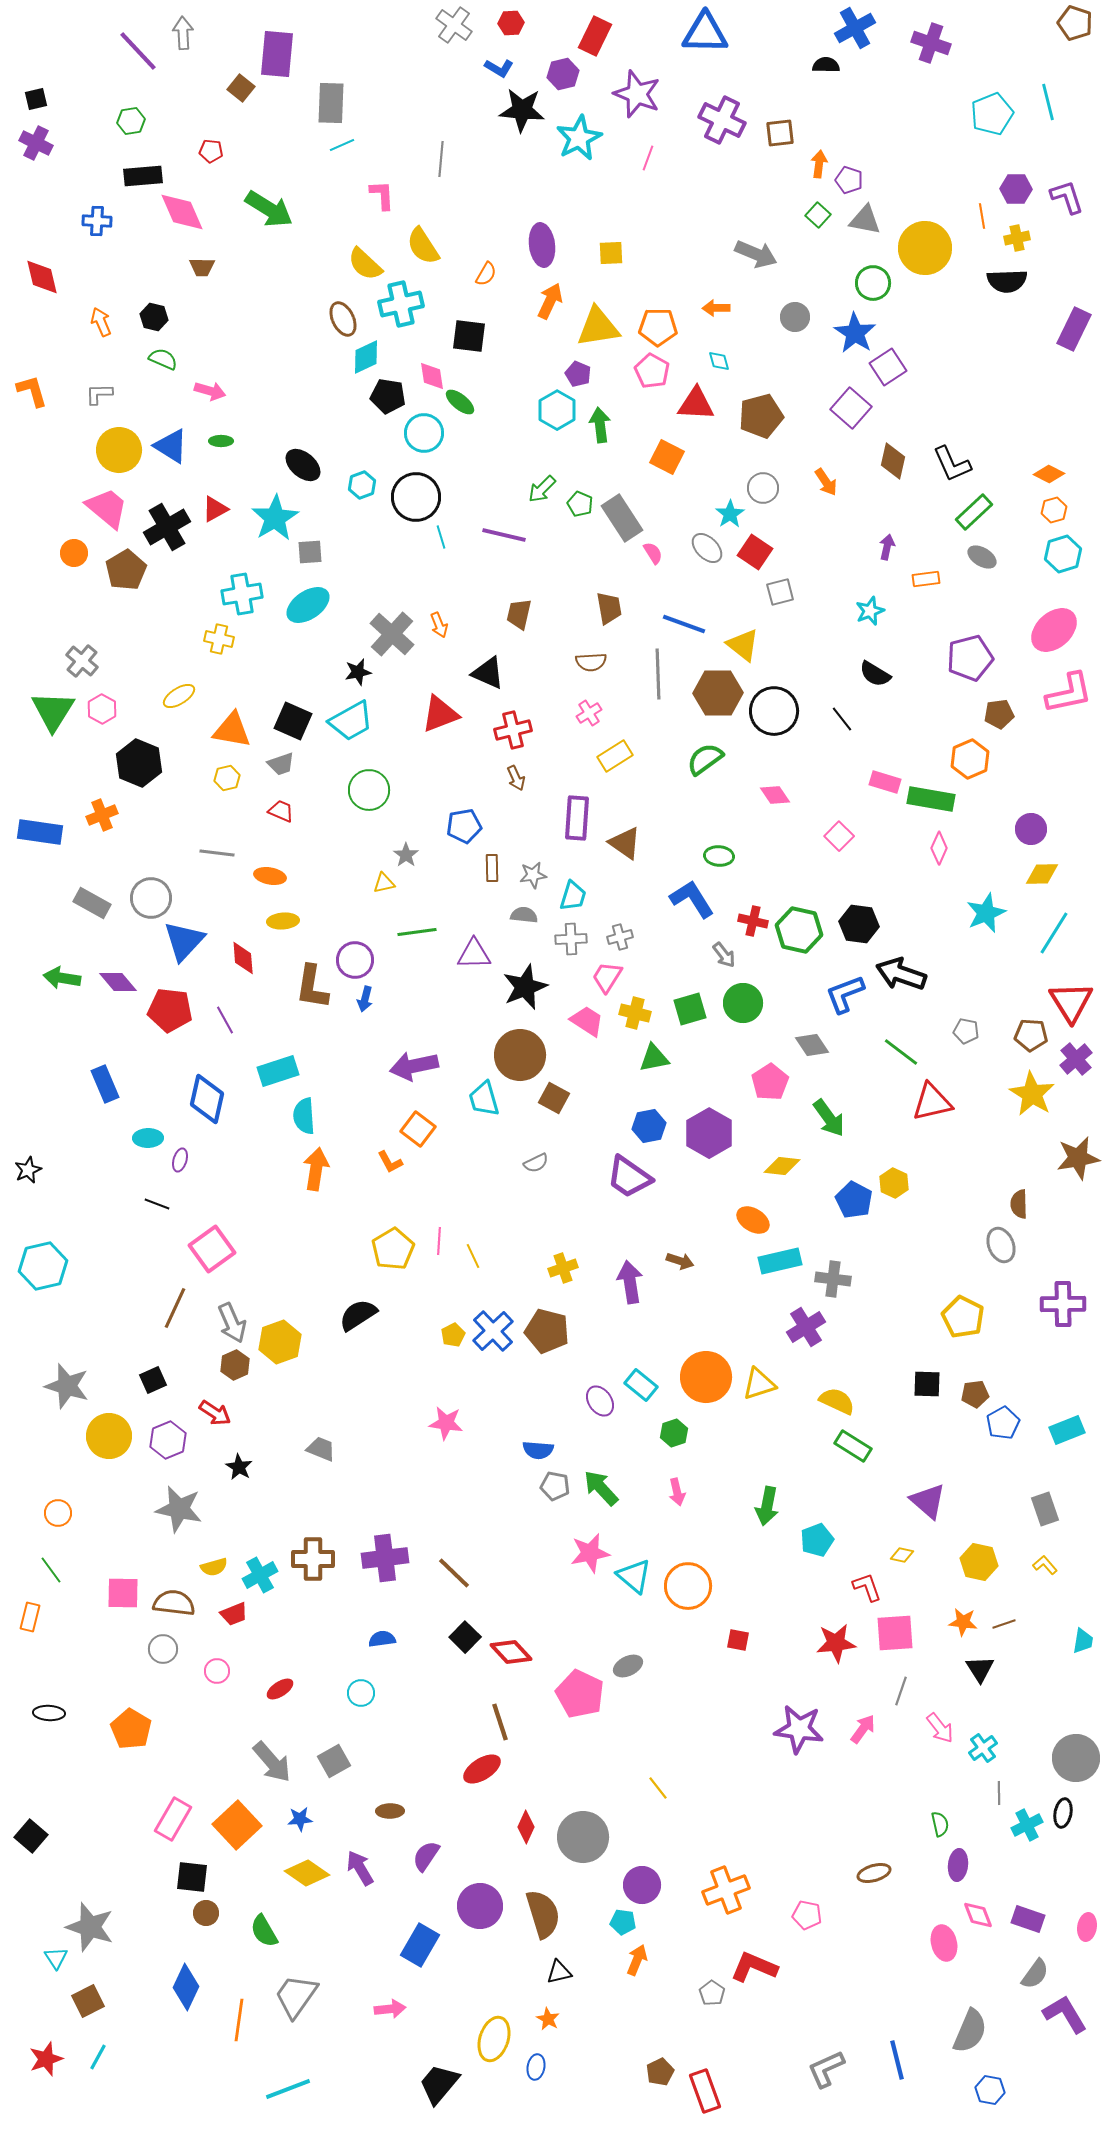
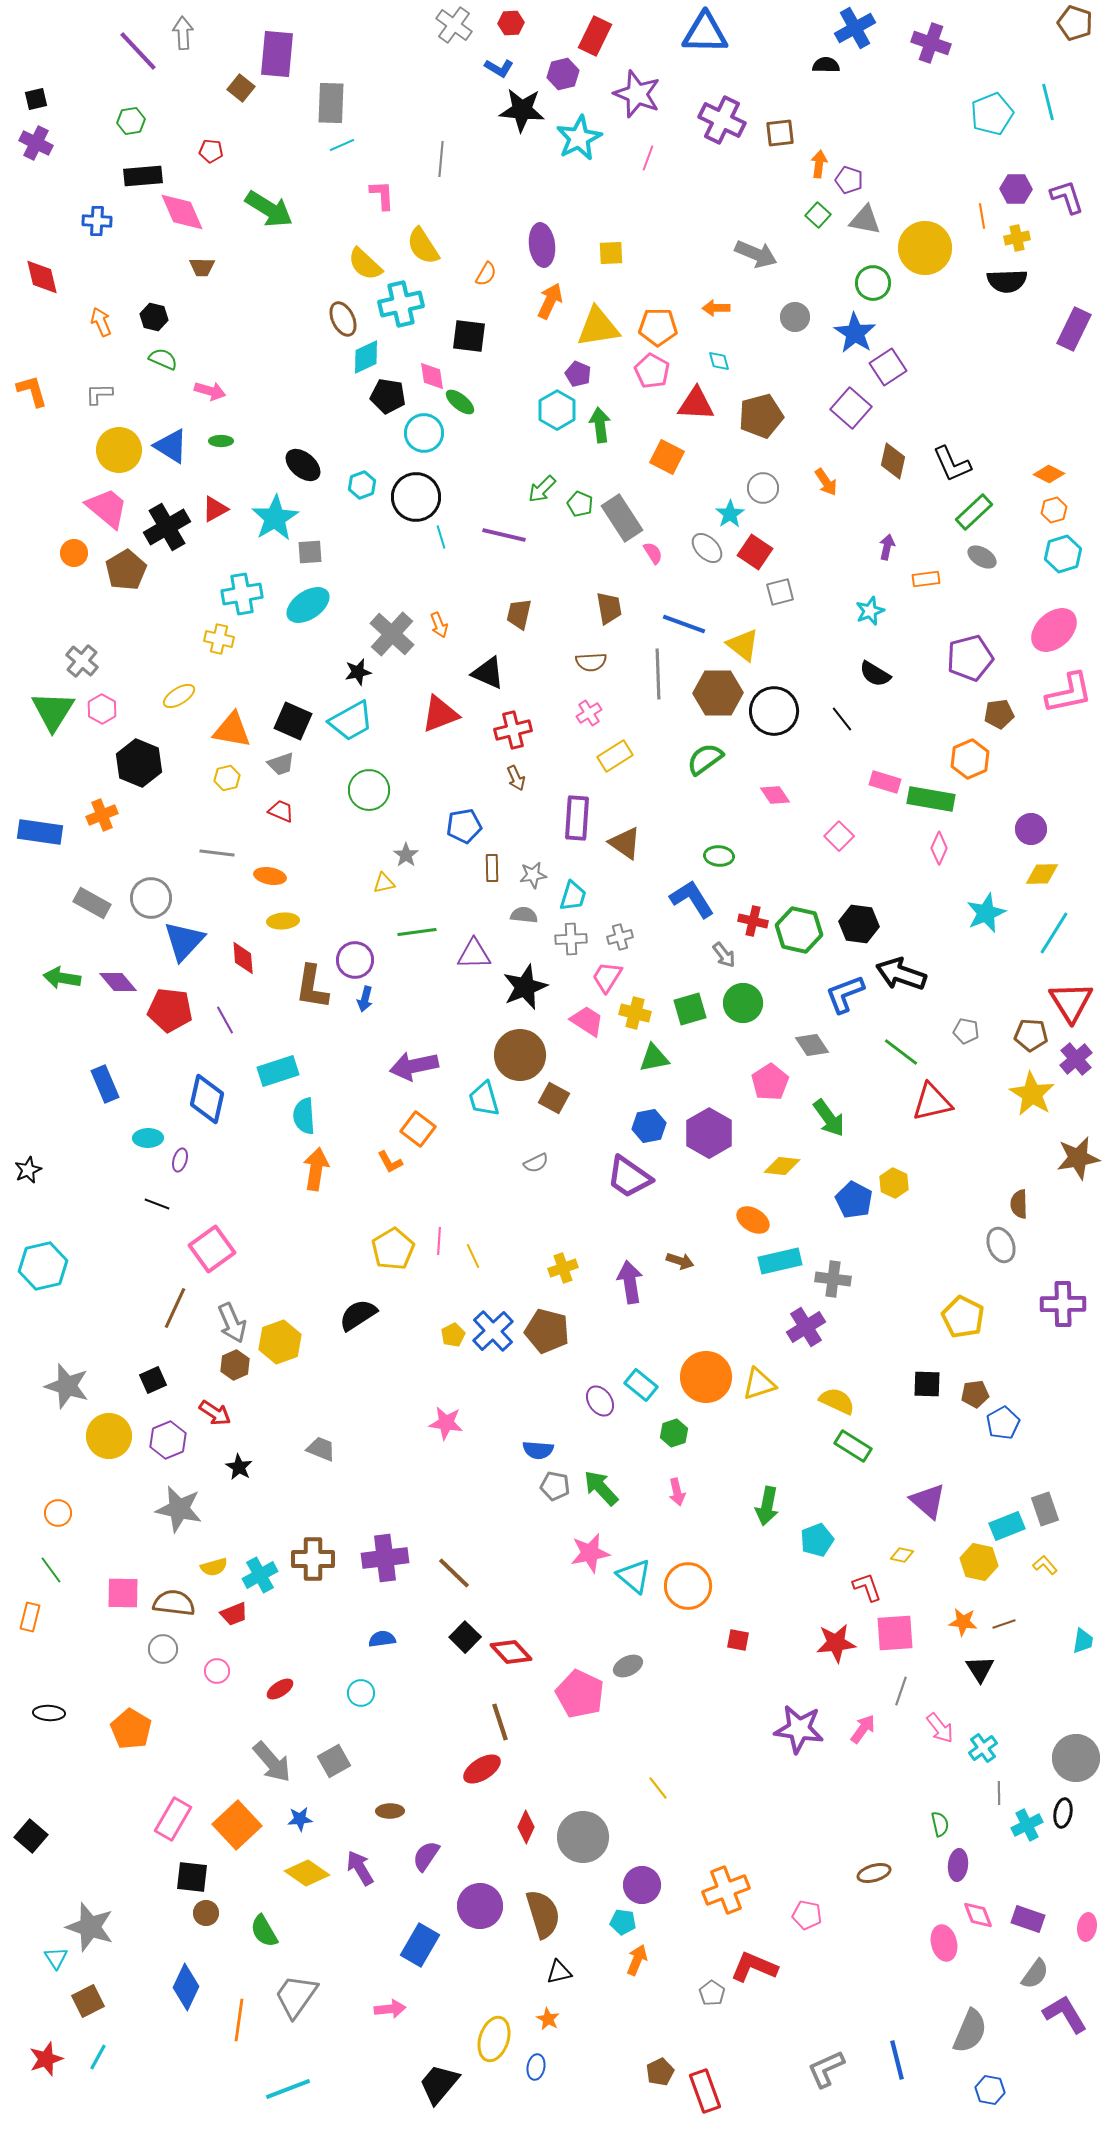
cyan rectangle at (1067, 1430): moved 60 px left, 96 px down
